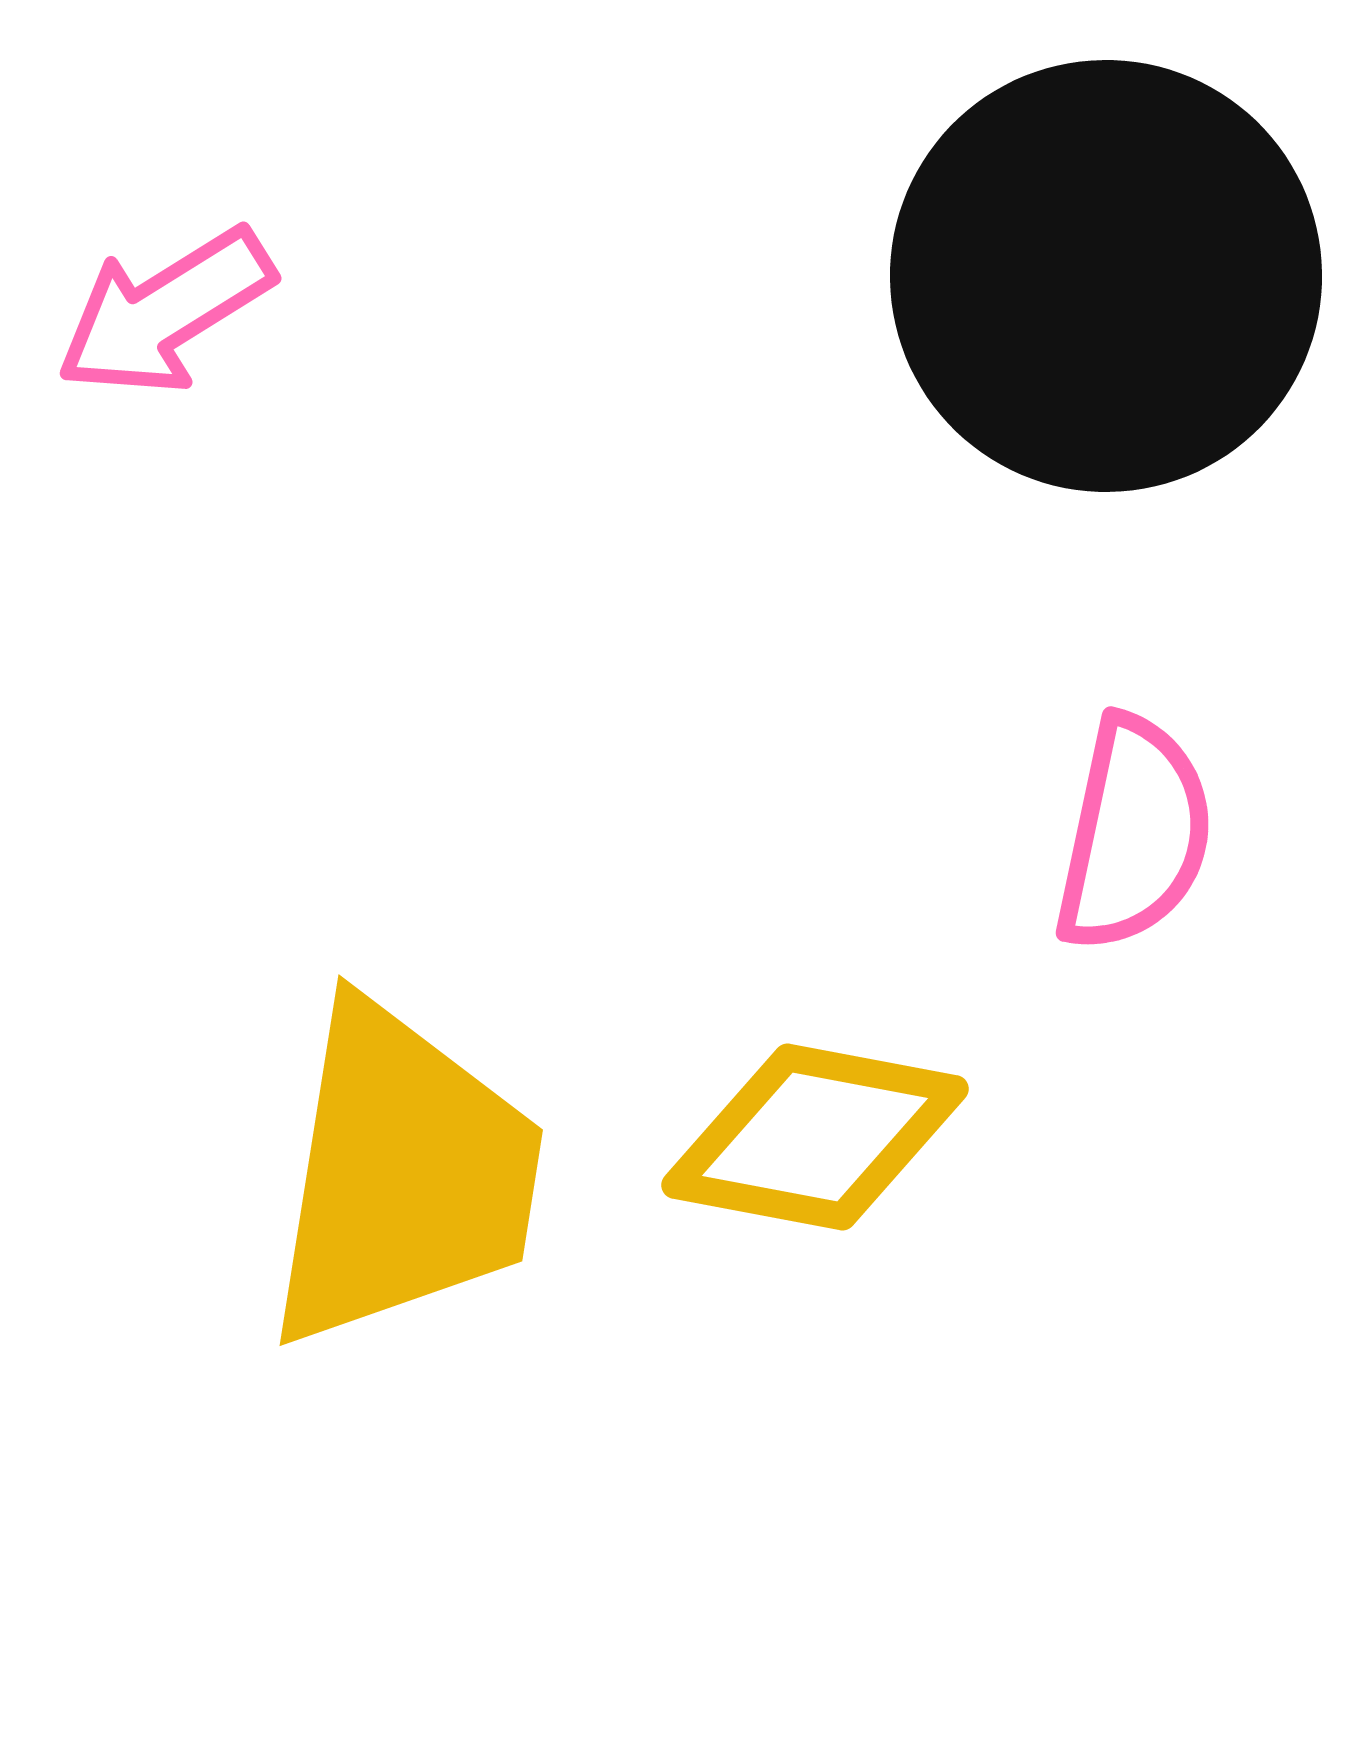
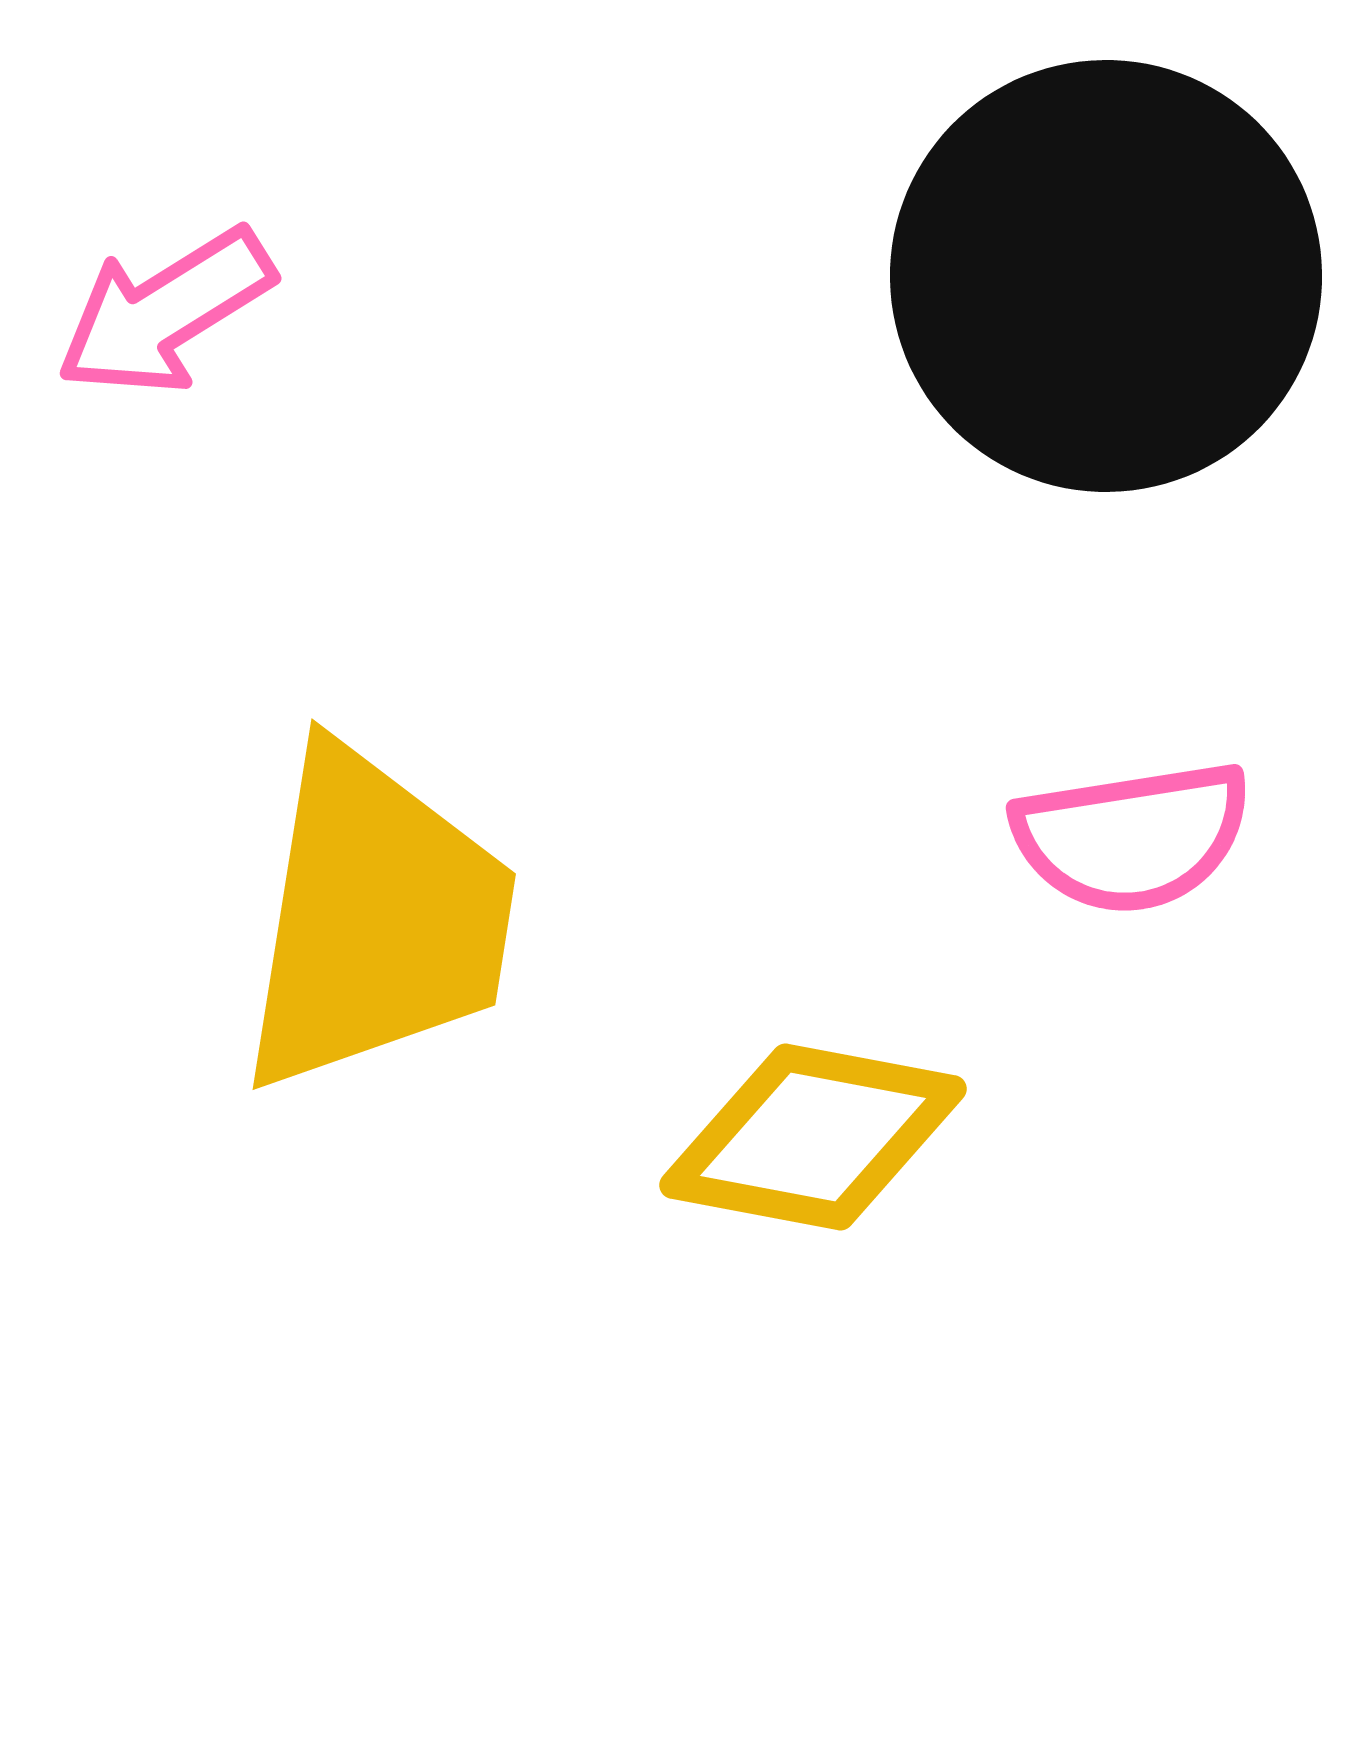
pink semicircle: moved 2 px left, 3 px down; rotated 69 degrees clockwise
yellow diamond: moved 2 px left
yellow trapezoid: moved 27 px left, 256 px up
